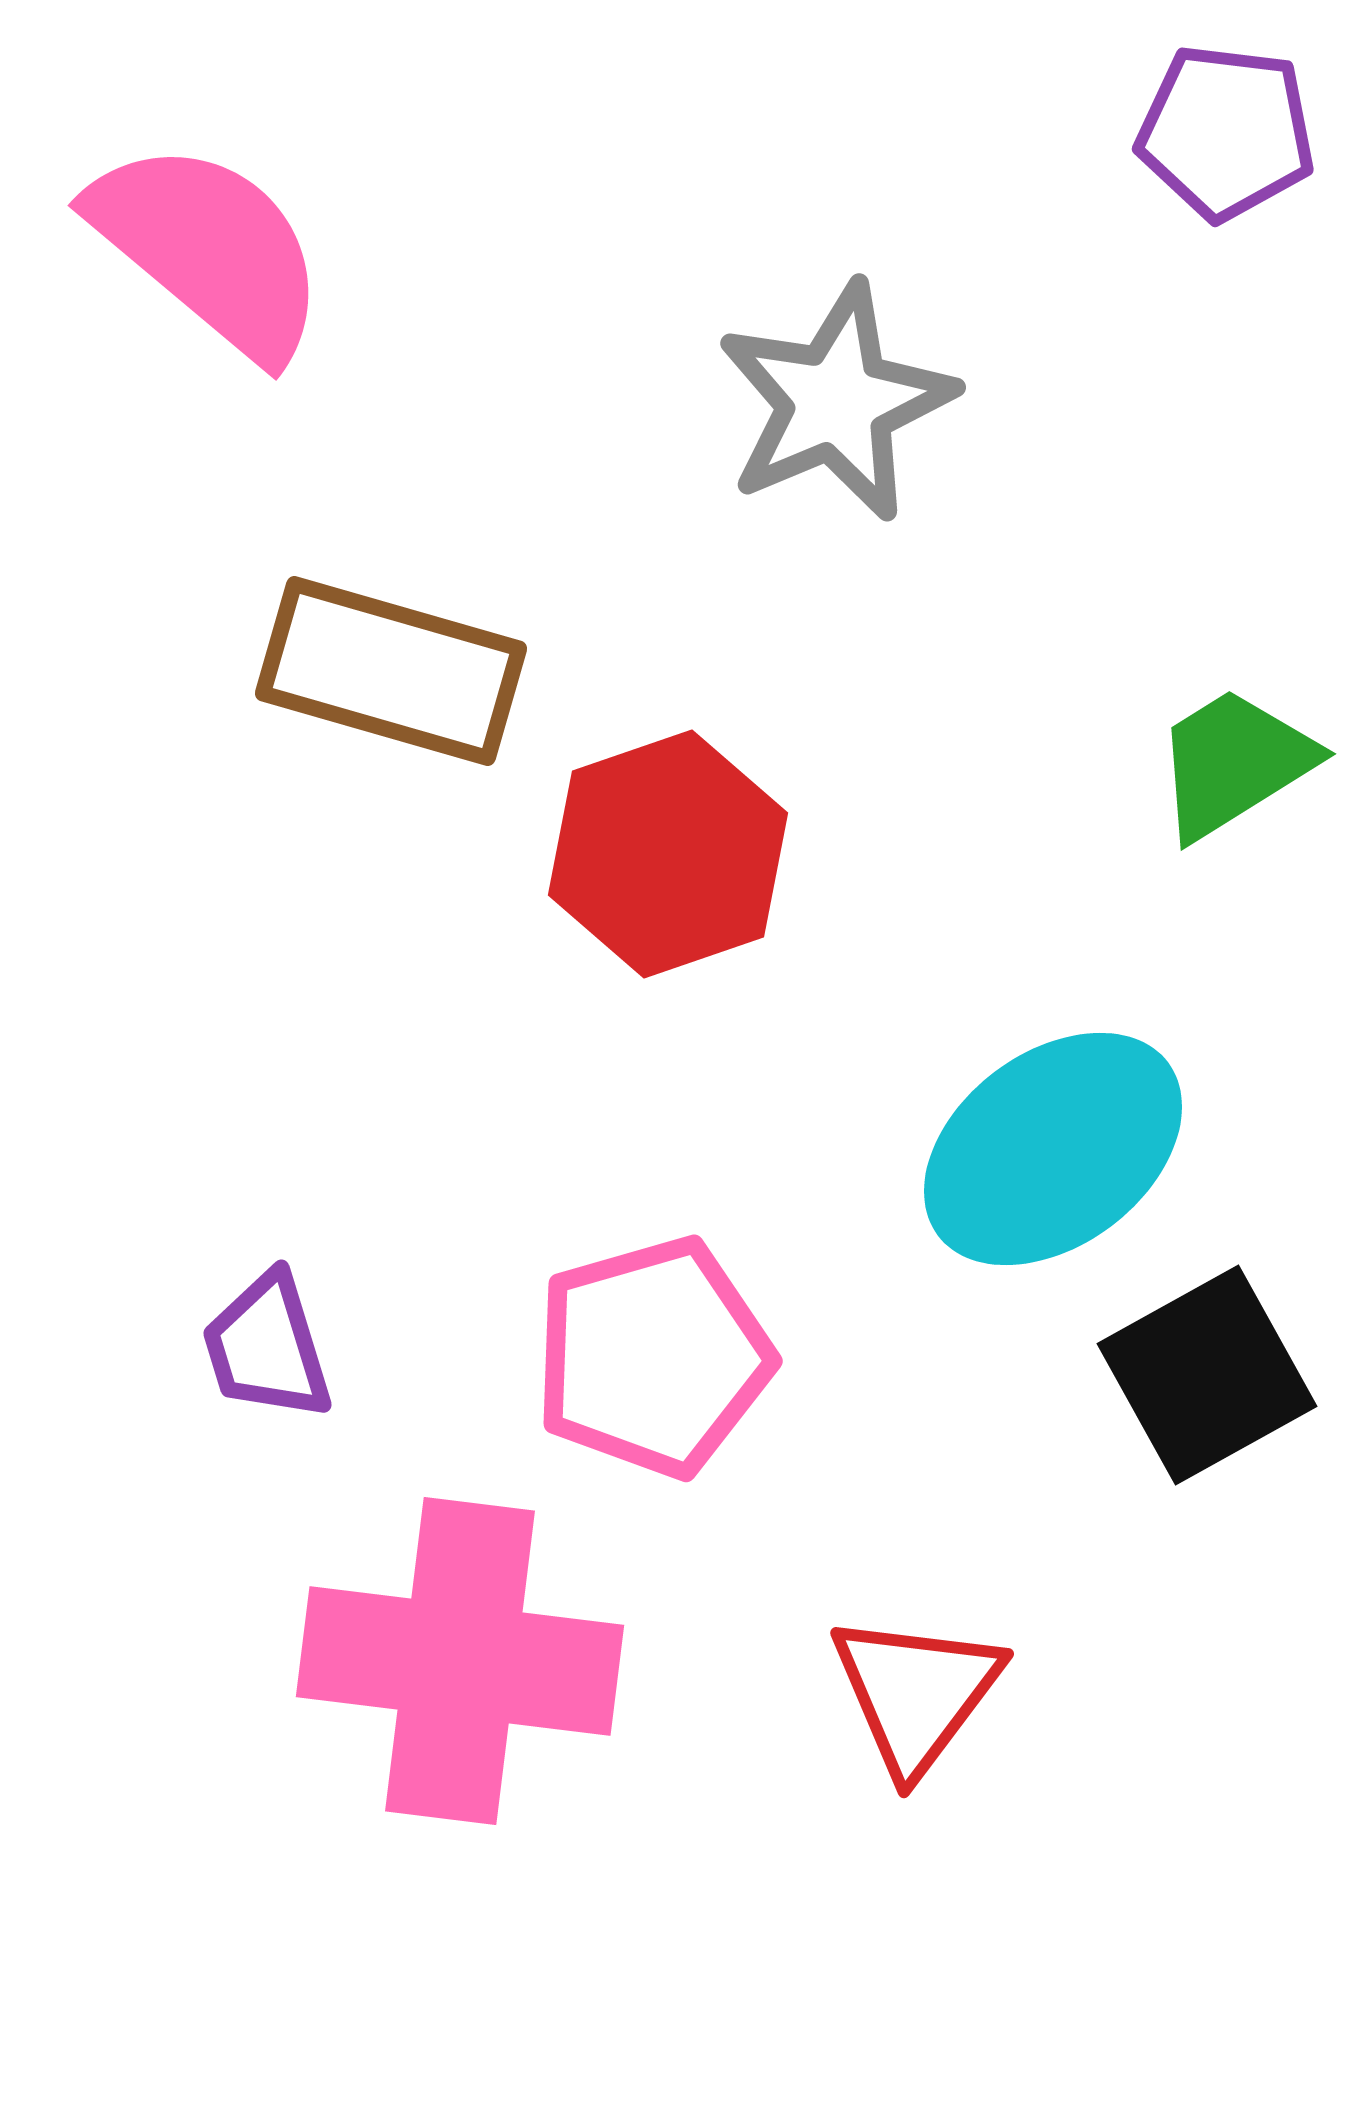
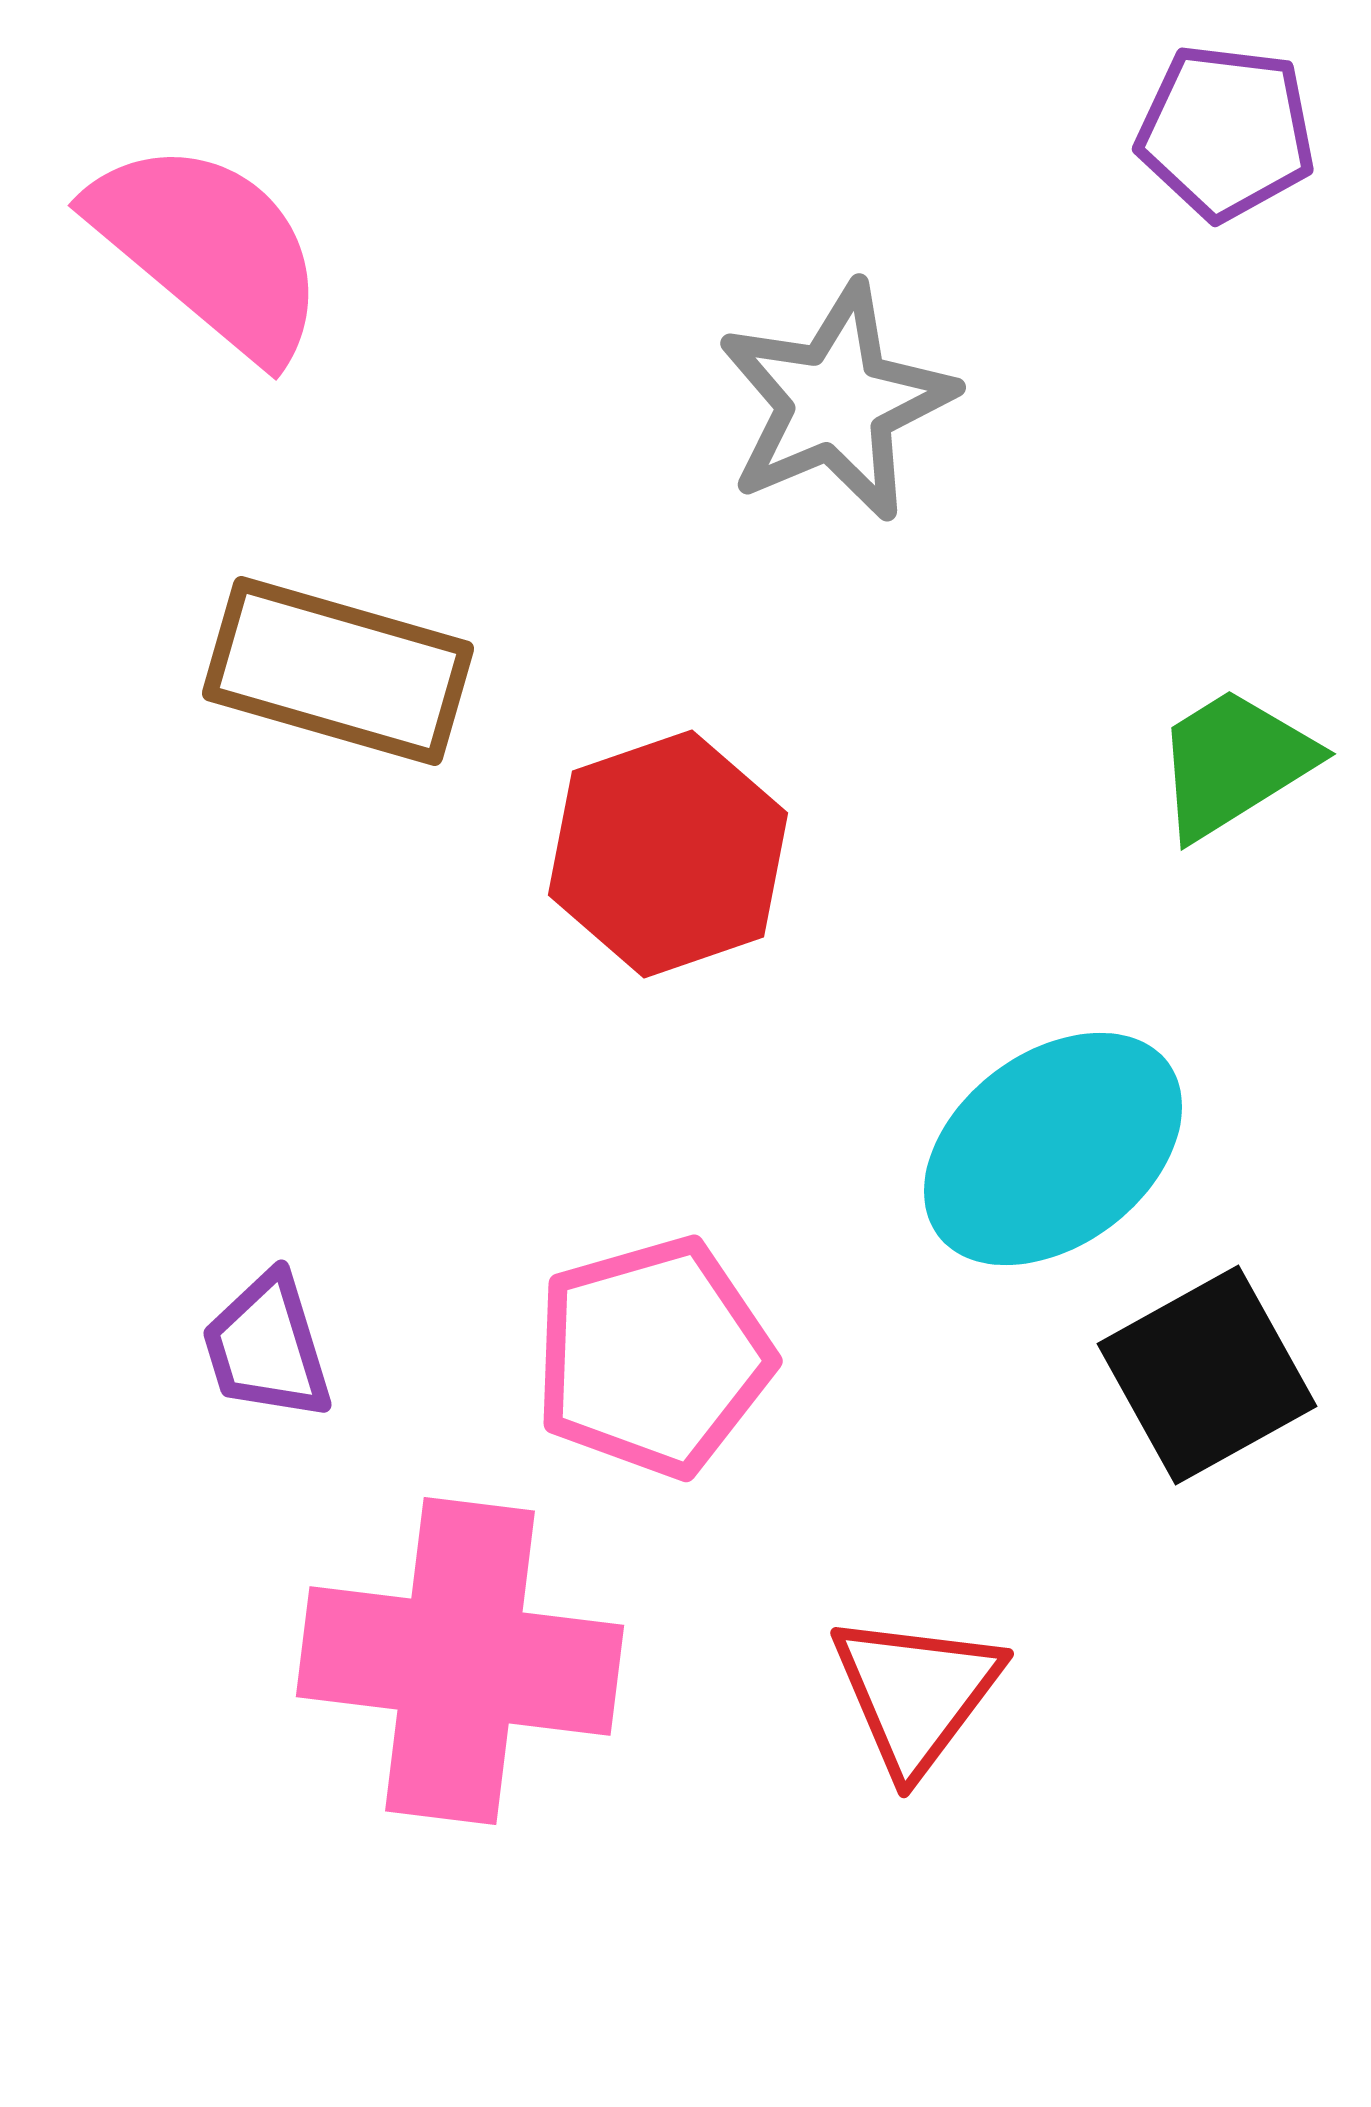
brown rectangle: moved 53 px left
